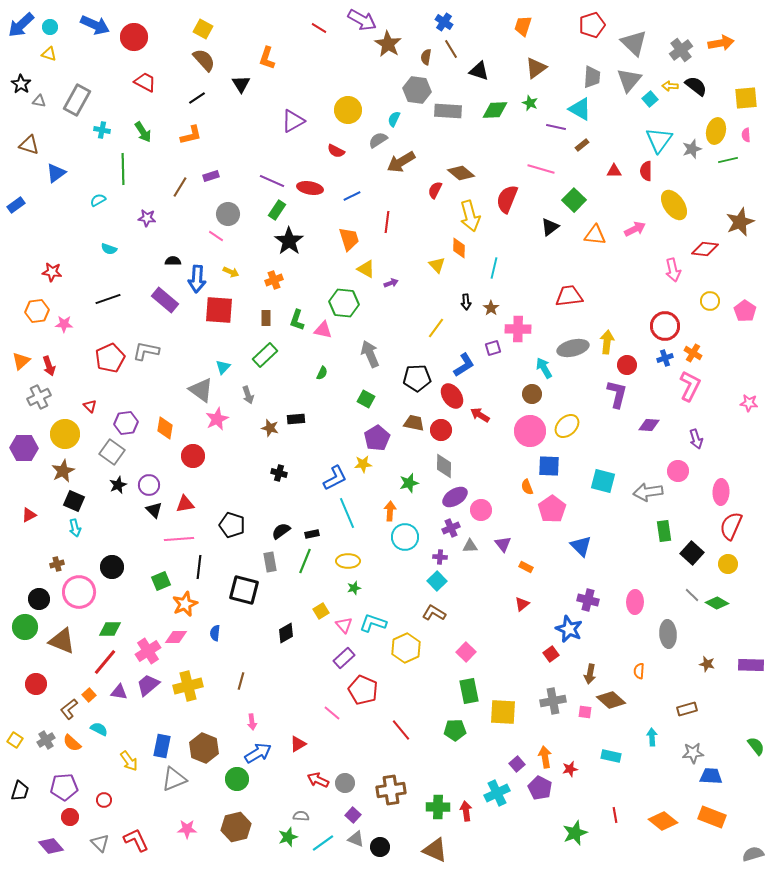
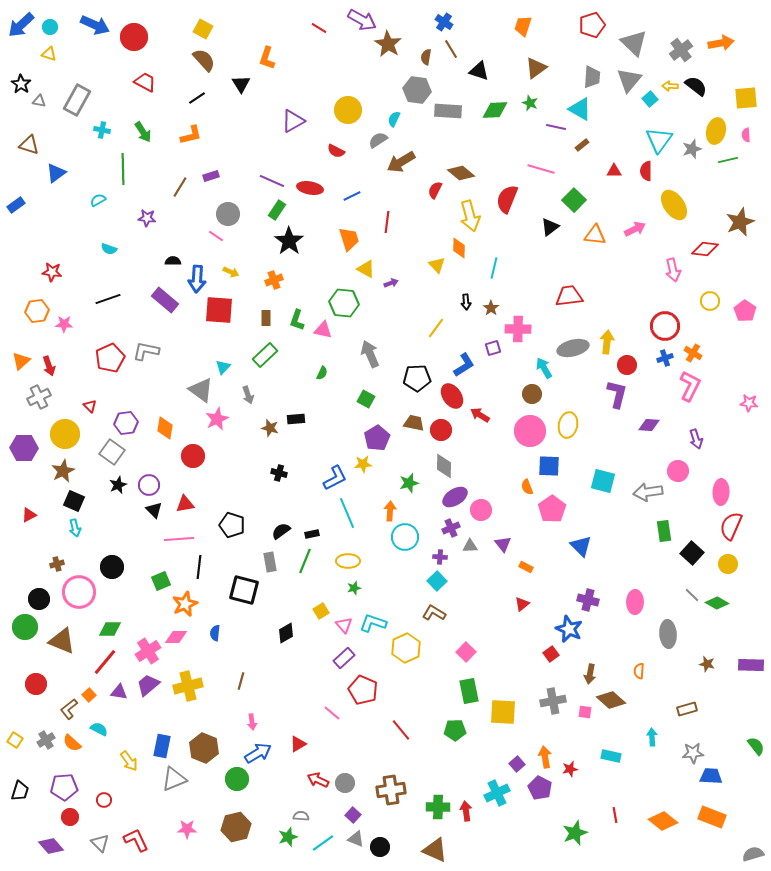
yellow ellipse at (567, 426): moved 1 px right, 1 px up; rotated 35 degrees counterclockwise
